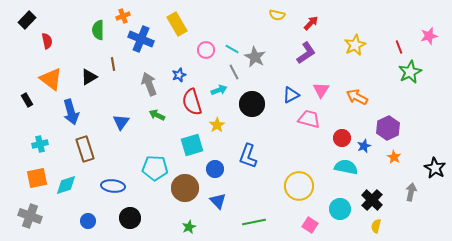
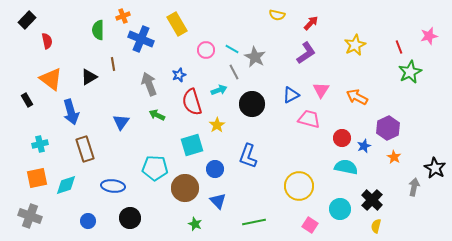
gray arrow at (411, 192): moved 3 px right, 5 px up
green star at (189, 227): moved 6 px right, 3 px up; rotated 24 degrees counterclockwise
